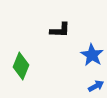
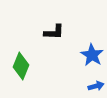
black L-shape: moved 6 px left, 2 px down
blue arrow: rotated 14 degrees clockwise
